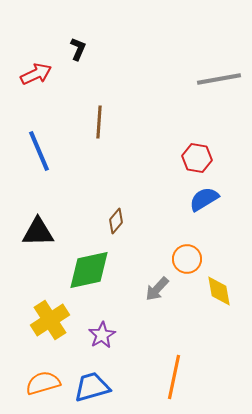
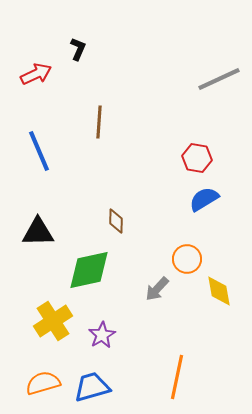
gray line: rotated 15 degrees counterclockwise
brown diamond: rotated 40 degrees counterclockwise
yellow cross: moved 3 px right, 1 px down
orange line: moved 3 px right
